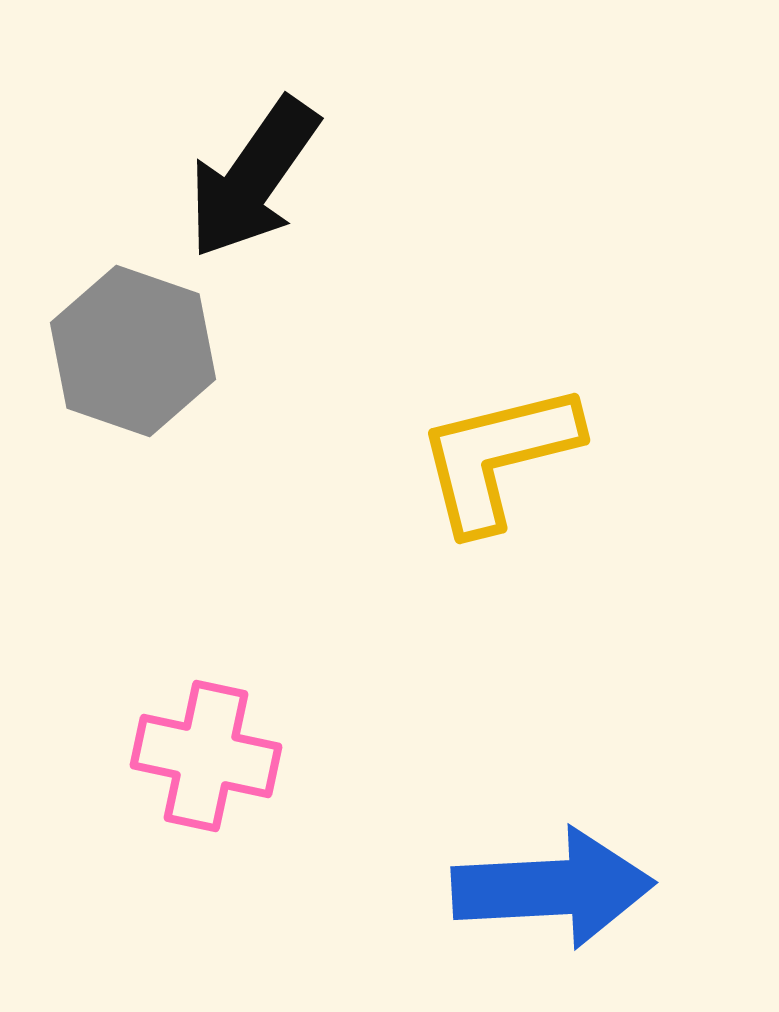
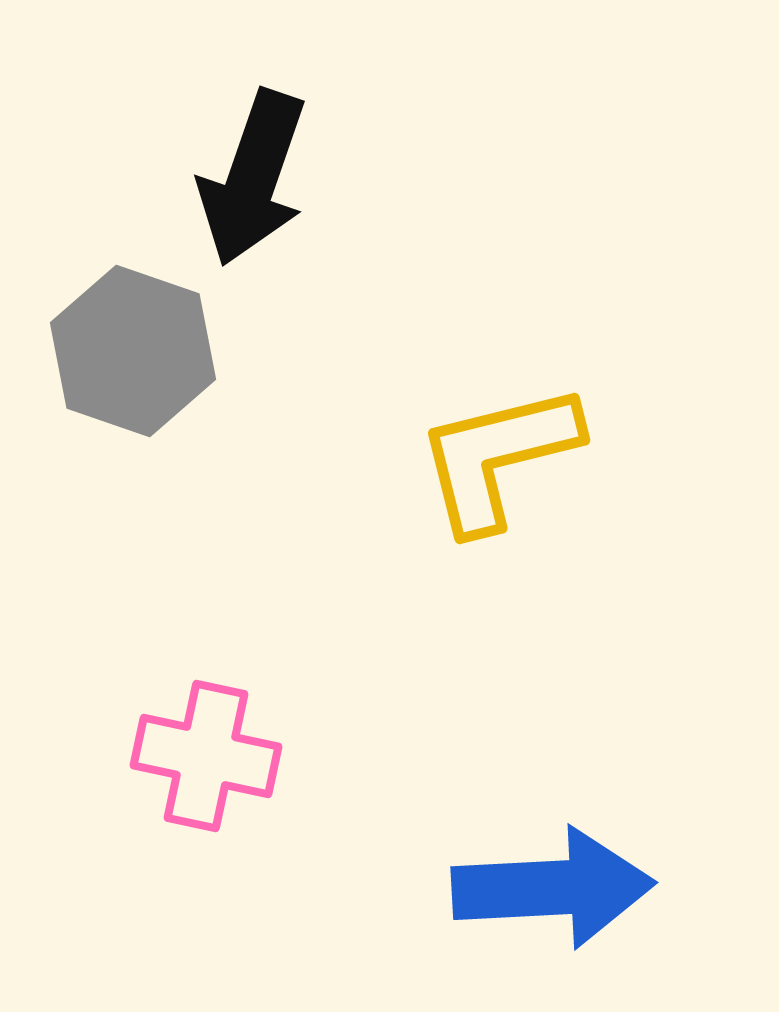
black arrow: rotated 16 degrees counterclockwise
